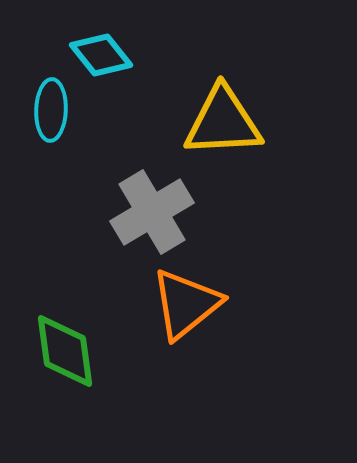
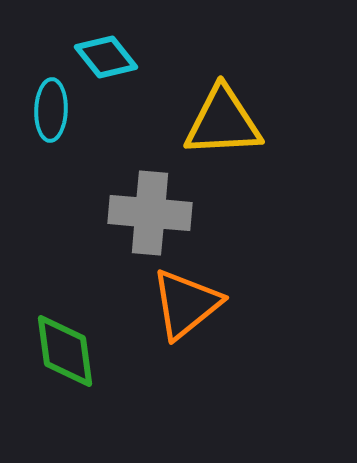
cyan diamond: moved 5 px right, 2 px down
gray cross: moved 2 px left, 1 px down; rotated 36 degrees clockwise
